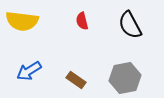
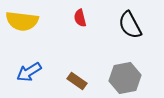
red semicircle: moved 2 px left, 3 px up
blue arrow: moved 1 px down
brown rectangle: moved 1 px right, 1 px down
